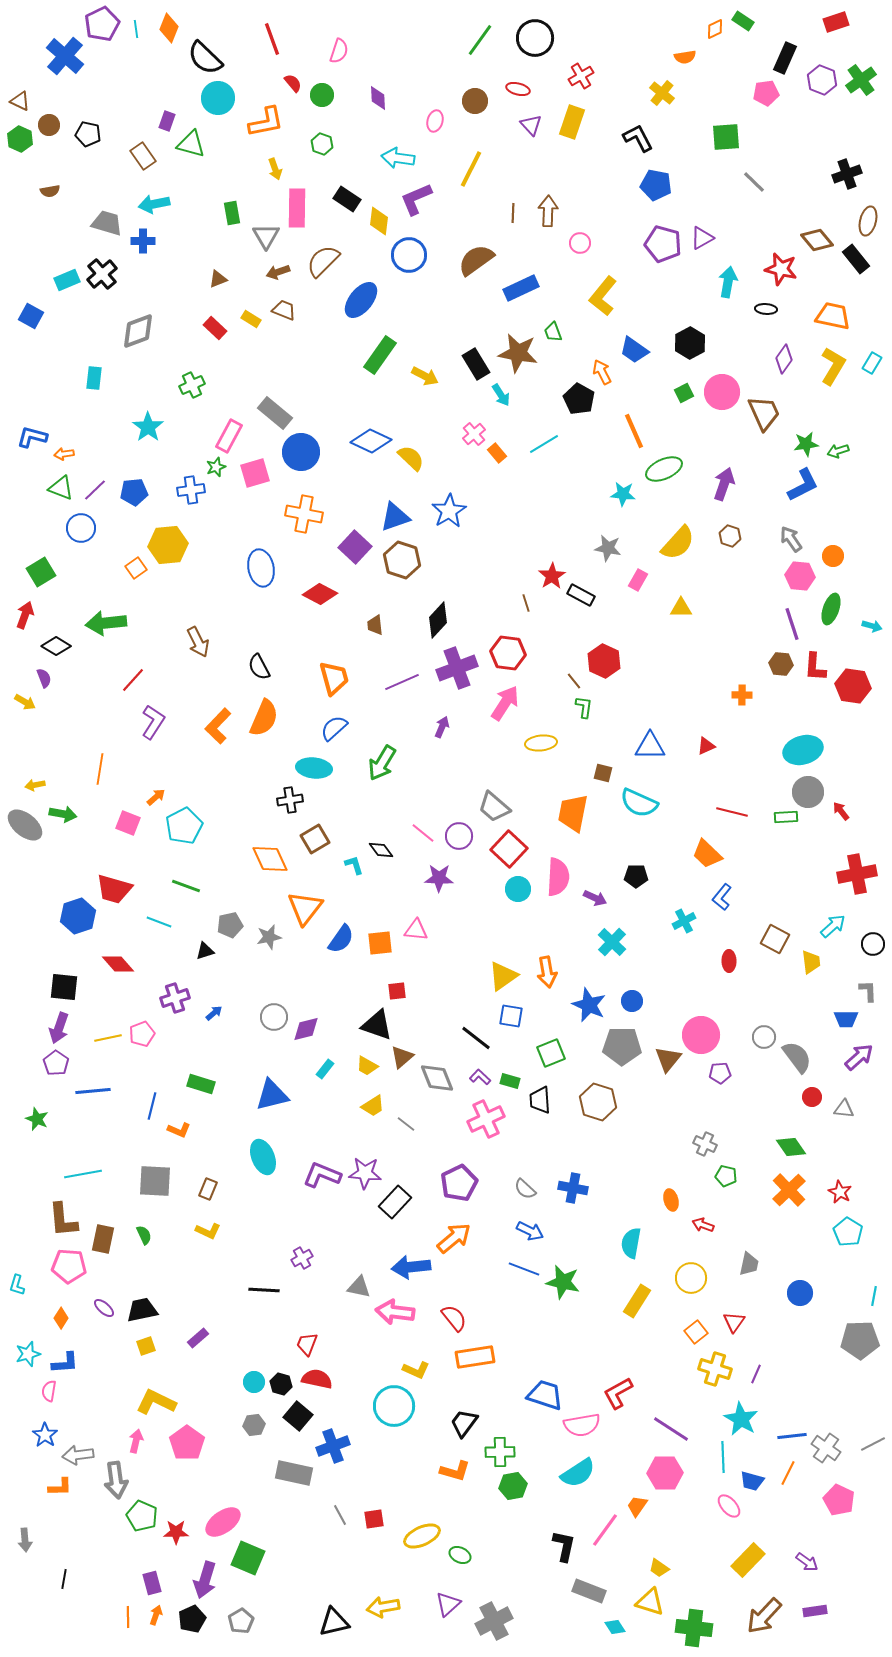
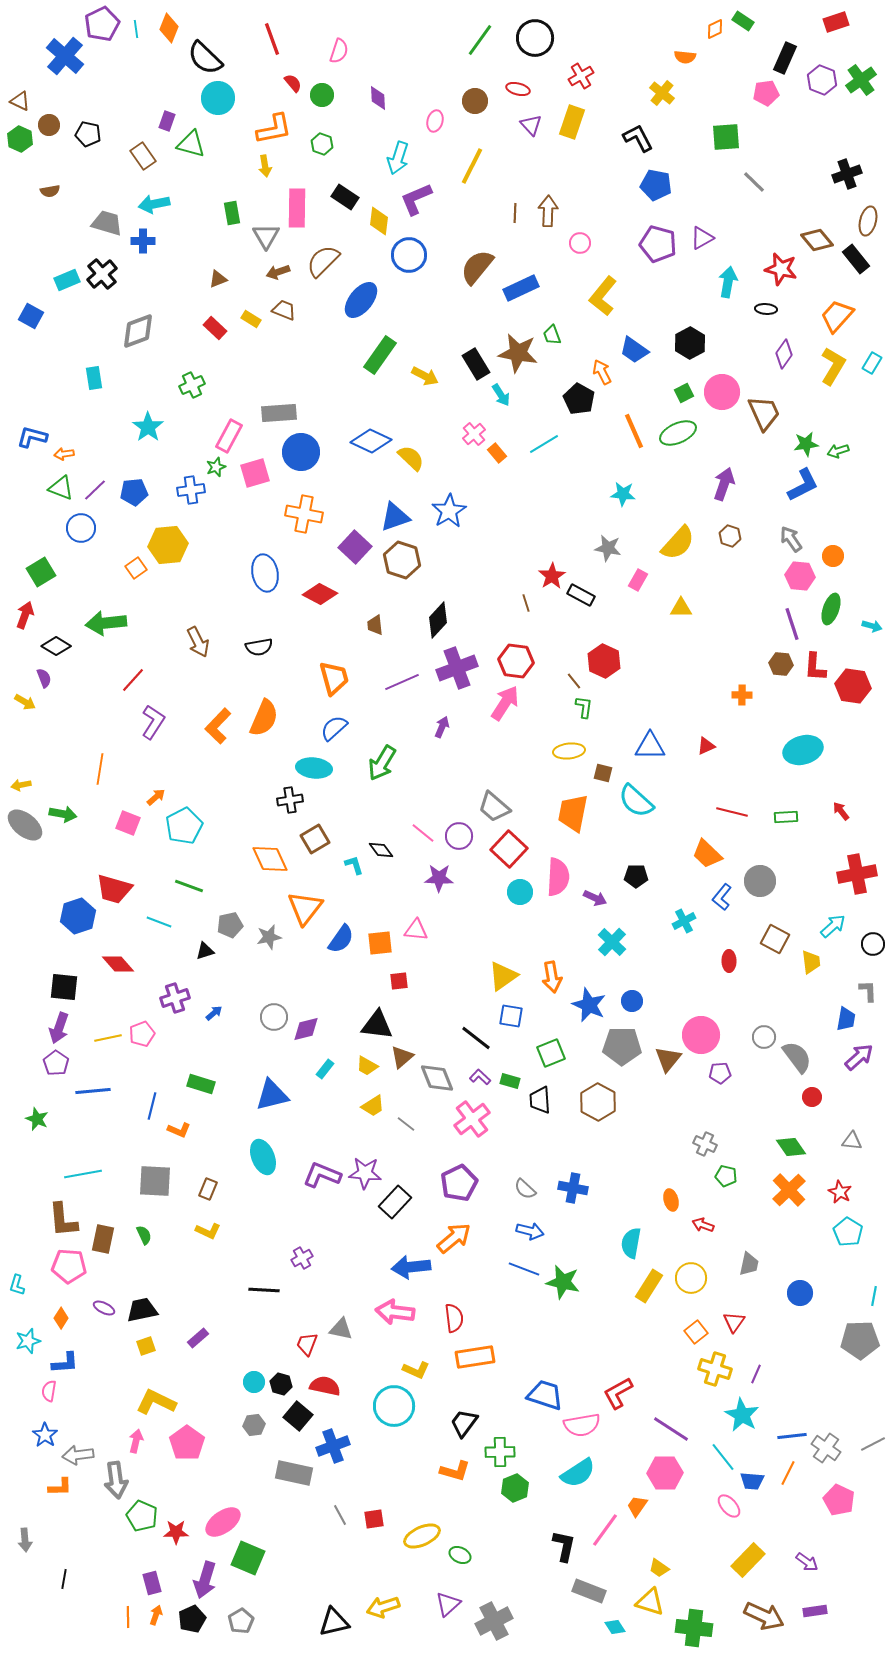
orange semicircle at (685, 57): rotated 15 degrees clockwise
orange L-shape at (266, 122): moved 8 px right, 7 px down
cyan arrow at (398, 158): rotated 80 degrees counterclockwise
yellow arrow at (275, 169): moved 10 px left, 3 px up; rotated 10 degrees clockwise
yellow line at (471, 169): moved 1 px right, 3 px up
black rectangle at (347, 199): moved 2 px left, 2 px up
brown line at (513, 213): moved 2 px right
purple pentagon at (663, 244): moved 5 px left
brown semicircle at (476, 260): moved 1 px right, 7 px down; rotated 15 degrees counterclockwise
orange trapezoid at (833, 316): moved 4 px right; rotated 60 degrees counterclockwise
green trapezoid at (553, 332): moved 1 px left, 3 px down
purple diamond at (784, 359): moved 5 px up
cyan rectangle at (94, 378): rotated 15 degrees counterclockwise
gray rectangle at (275, 413): moved 4 px right; rotated 44 degrees counterclockwise
green ellipse at (664, 469): moved 14 px right, 36 px up
blue ellipse at (261, 568): moved 4 px right, 5 px down
red hexagon at (508, 653): moved 8 px right, 8 px down
black semicircle at (259, 667): moved 20 px up; rotated 72 degrees counterclockwise
yellow ellipse at (541, 743): moved 28 px right, 8 px down
yellow arrow at (35, 785): moved 14 px left
gray circle at (808, 792): moved 48 px left, 89 px down
cyan semicircle at (639, 803): moved 3 px left, 2 px up; rotated 18 degrees clockwise
green line at (186, 886): moved 3 px right
cyan circle at (518, 889): moved 2 px right, 3 px down
orange arrow at (547, 972): moved 5 px right, 5 px down
red square at (397, 991): moved 2 px right, 10 px up
blue trapezoid at (846, 1019): rotated 80 degrees counterclockwise
black triangle at (377, 1025): rotated 12 degrees counterclockwise
brown hexagon at (598, 1102): rotated 12 degrees clockwise
gray triangle at (844, 1109): moved 8 px right, 32 px down
pink cross at (486, 1119): moved 14 px left; rotated 12 degrees counterclockwise
blue arrow at (530, 1231): rotated 12 degrees counterclockwise
gray triangle at (359, 1287): moved 18 px left, 42 px down
yellow rectangle at (637, 1301): moved 12 px right, 15 px up
purple ellipse at (104, 1308): rotated 15 degrees counterclockwise
red semicircle at (454, 1318): rotated 32 degrees clockwise
cyan star at (28, 1354): moved 13 px up
red semicircle at (317, 1379): moved 8 px right, 7 px down
cyan star at (741, 1419): moved 1 px right, 4 px up
cyan line at (723, 1457): rotated 36 degrees counterclockwise
blue trapezoid at (752, 1481): rotated 10 degrees counterclockwise
green hexagon at (513, 1486): moved 2 px right, 2 px down; rotated 12 degrees counterclockwise
yellow arrow at (383, 1607): rotated 8 degrees counterclockwise
brown arrow at (764, 1616): rotated 108 degrees counterclockwise
